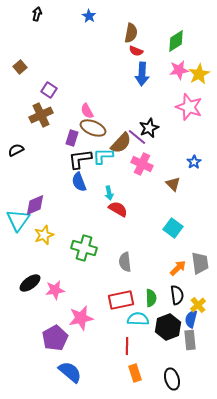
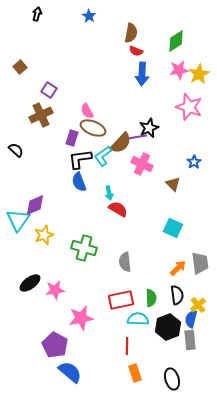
purple line at (137, 137): rotated 48 degrees counterclockwise
black semicircle at (16, 150): rotated 70 degrees clockwise
cyan L-shape at (103, 156): rotated 35 degrees counterclockwise
cyan square at (173, 228): rotated 12 degrees counterclockwise
purple pentagon at (55, 338): moved 7 px down; rotated 15 degrees counterclockwise
